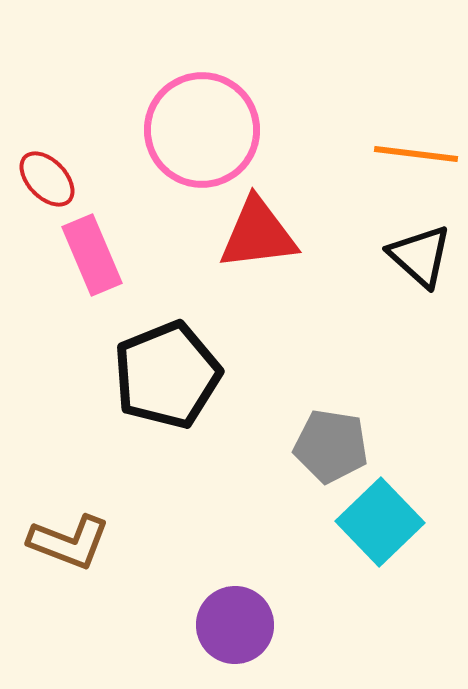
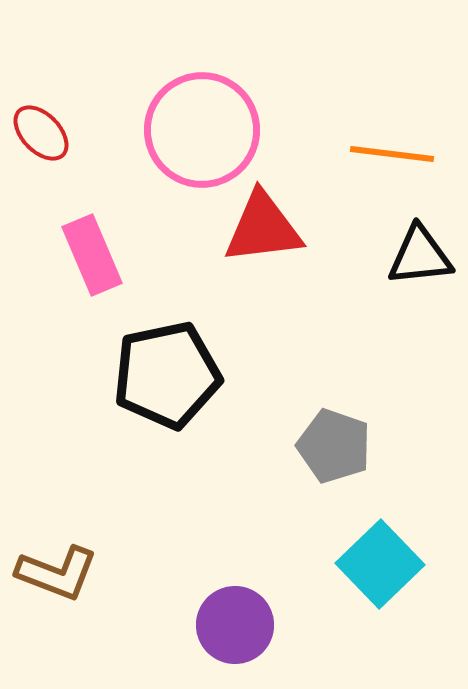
orange line: moved 24 px left
red ellipse: moved 6 px left, 46 px up
red triangle: moved 5 px right, 6 px up
black triangle: rotated 48 degrees counterclockwise
black pentagon: rotated 10 degrees clockwise
gray pentagon: moved 3 px right; rotated 10 degrees clockwise
cyan square: moved 42 px down
brown L-shape: moved 12 px left, 31 px down
